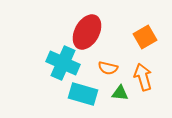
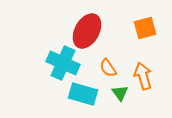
red ellipse: moved 1 px up
orange square: moved 9 px up; rotated 15 degrees clockwise
orange semicircle: rotated 42 degrees clockwise
orange arrow: moved 1 px up
green triangle: rotated 48 degrees clockwise
